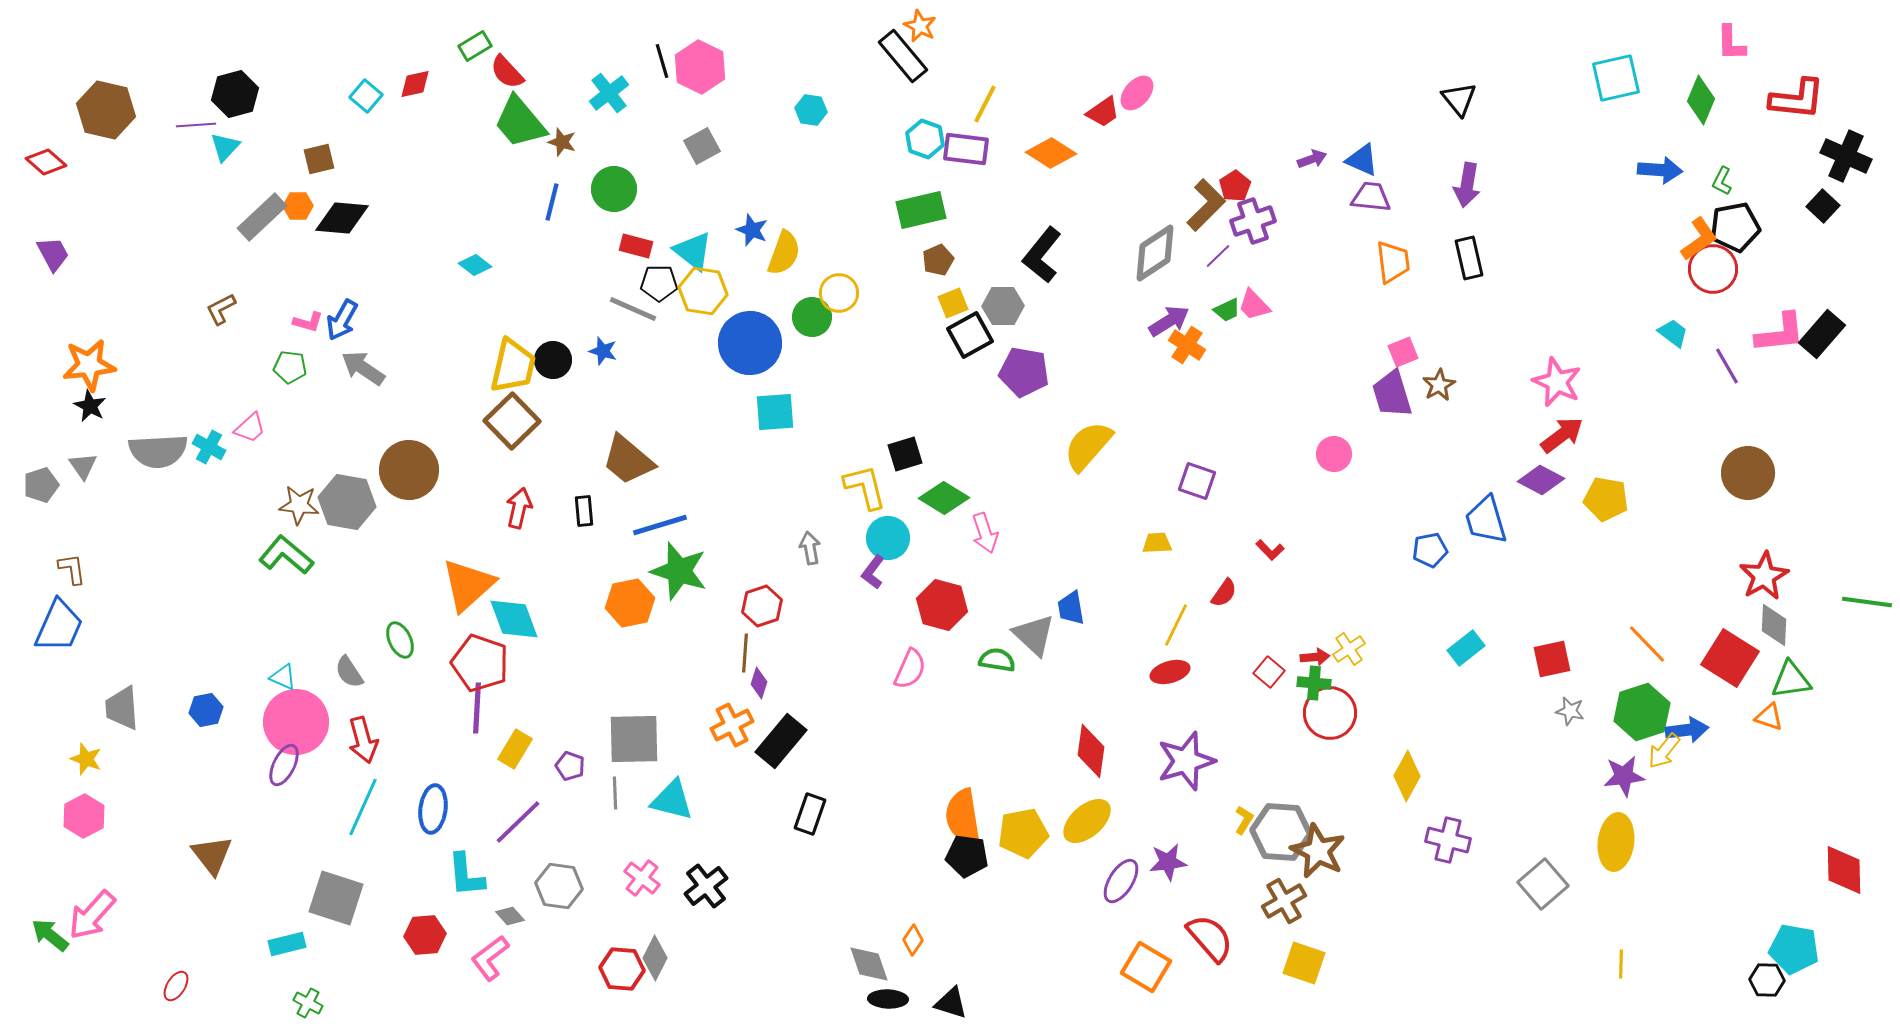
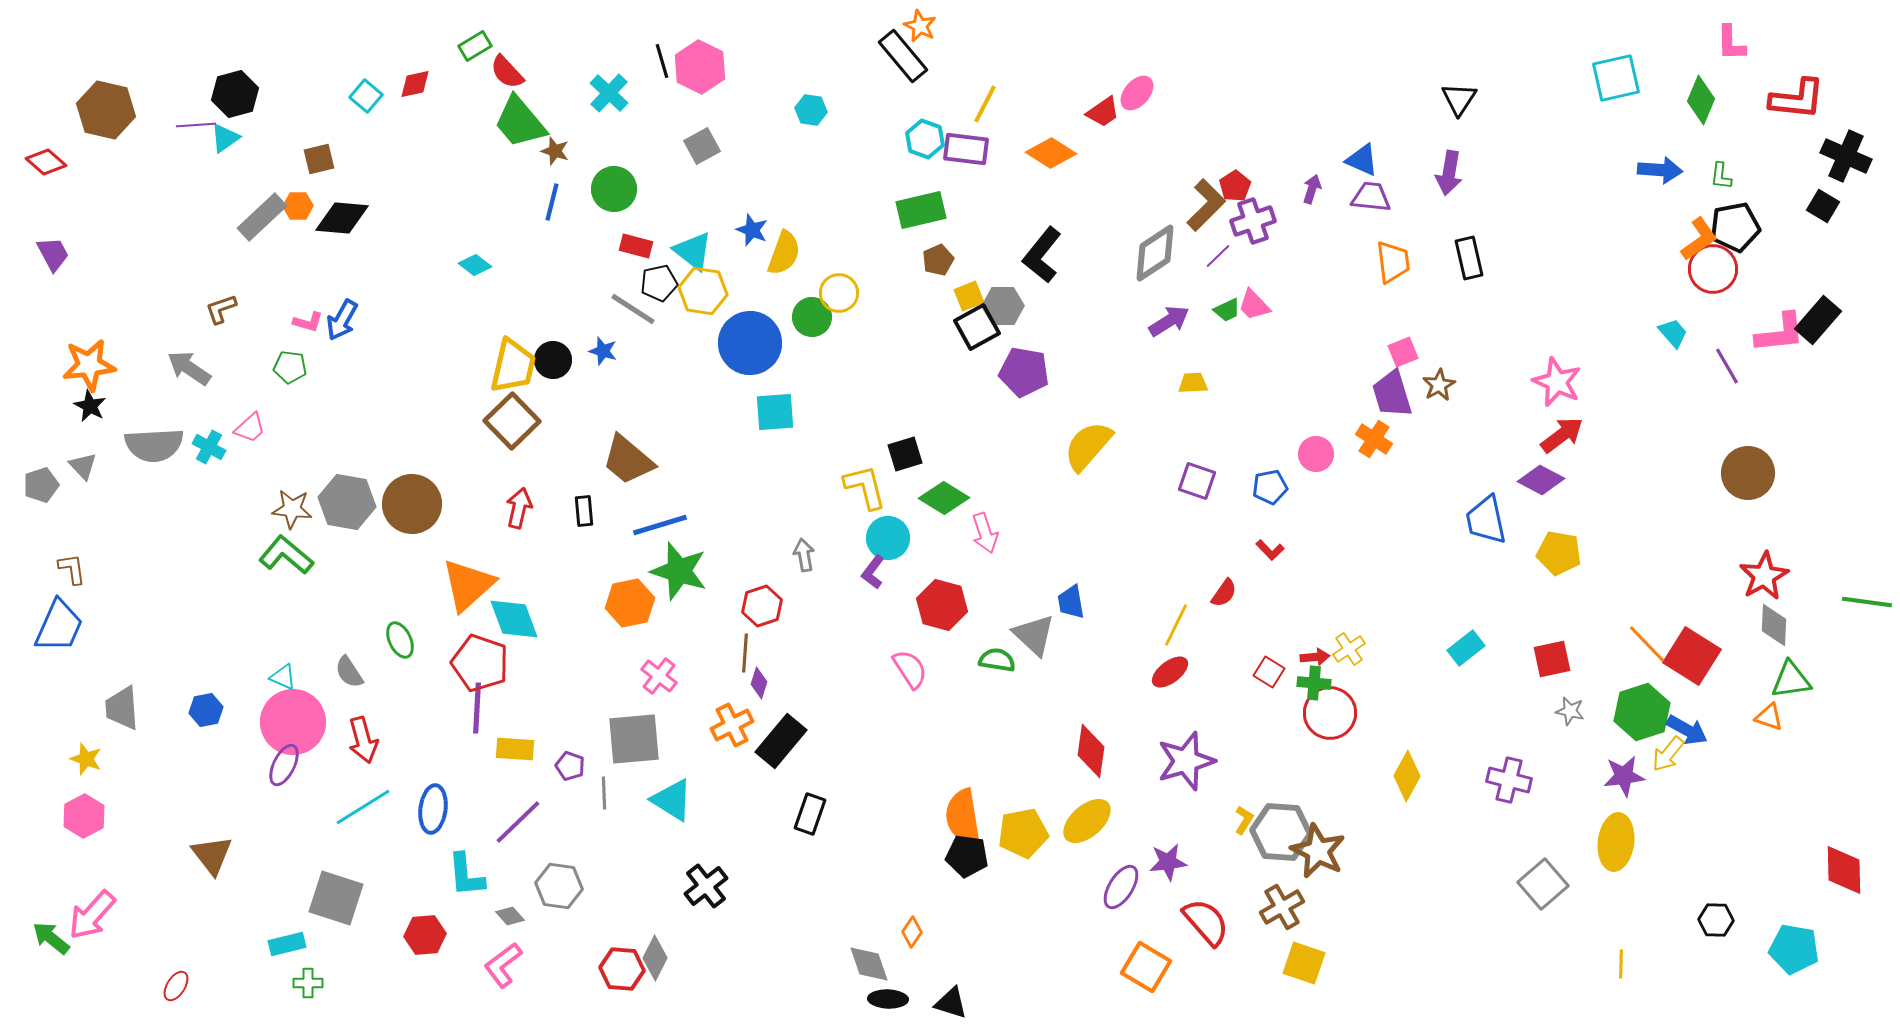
cyan cross at (609, 93): rotated 9 degrees counterclockwise
black triangle at (1459, 99): rotated 12 degrees clockwise
brown star at (562, 142): moved 7 px left, 9 px down
cyan triangle at (225, 147): moved 9 px up; rotated 12 degrees clockwise
purple arrow at (1312, 159): moved 30 px down; rotated 52 degrees counterclockwise
green L-shape at (1722, 181): moved 1 px left, 5 px up; rotated 20 degrees counterclockwise
purple arrow at (1467, 185): moved 18 px left, 12 px up
black square at (1823, 206): rotated 12 degrees counterclockwise
black pentagon at (659, 283): rotated 12 degrees counterclockwise
yellow square at (953, 303): moved 16 px right, 7 px up
brown L-shape at (221, 309): rotated 8 degrees clockwise
gray line at (633, 309): rotated 9 degrees clockwise
cyan trapezoid at (1673, 333): rotated 12 degrees clockwise
black rectangle at (1822, 334): moved 4 px left, 14 px up
black square at (970, 335): moved 7 px right, 8 px up
orange cross at (1187, 345): moved 187 px right, 94 px down
gray arrow at (363, 368): moved 174 px left
gray semicircle at (158, 451): moved 4 px left, 6 px up
pink circle at (1334, 454): moved 18 px left
gray triangle at (83, 466): rotated 8 degrees counterclockwise
brown circle at (409, 470): moved 3 px right, 34 px down
yellow pentagon at (1606, 499): moved 47 px left, 54 px down
brown star at (299, 505): moved 7 px left, 4 px down
blue trapezoid at (1486, 520): rotated 4 degrees clockwise
yellow trapezoid at (1157, 543): moved 36 px right, 160 px up
gray arrow at (810, 548): moved 6 px left, 7 px down
blue pentagon at (1430, 550): moved 160 px left, 63 px up
blue trapezoid at (1071, 608): moved 6 px up
red square at (1730, 658): moved 38 px left, 2 px up
pink semicircle at (910, 669): rotated 57 degrees counterclockwise
red ellipse at (1170, 672): rotated 21 degrees counterclockwise
red square at (1269, 672): rotated 8 degrees counterclockwise
pink circle at (296, 722): moved 3 px left
blue arrow at (1687, 730): rotated 36 degrees clockwise
gray square at (634, 739): rotated 4 degrees counterclockwise
yellow rectangle at (515, 749): rotated 63 degrees clockwise
yellow arrow at (1664, 751): moved 4 px right, 3 px down
gray line at (615, 793): moved 11 px left
cyan triangle at (672, 800): rotated 18 degrees clockwise
cyan line at (363, 807): rotated 34 degrees clockwise
purple cross at (1448, 840): moved 61 px right, 60 px up
pink cross at (642, 878): moved 17 px right, 202 px up
purple ellipse at (1121, 881): moved 6 px down
brown cross at (1284, 901): moved 2 px left, 6 px down
green arrow at (50, 935): moved 1 px right, 3 px down
red semicircle at (1210, 938): moved 4 px left, 16 px up
orange diamond at (913, 940): moved 1 px left, 8 px up
pink L-shape at (490, 958): moved 13 px right, 7 px down
black hexagon at (1767, 980): moved 51 px left, 60 px up
green cross at (308, 1003): moved 20 px up; rotated 28 degrees counterclockwise
